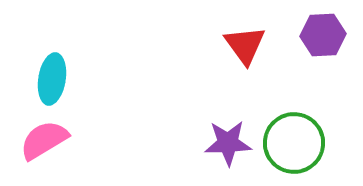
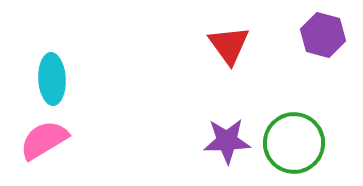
purple hexagon: rotated 18 degrees clockwise
red triangle: moved 16 px left
cyan ellipse: rotated 12 degrees counterclockwise
purple star: moved 1 px left, 2 px up
